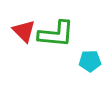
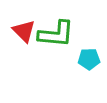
cyan pentagon: moved 1 px left, 2 px up
